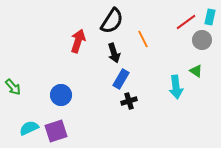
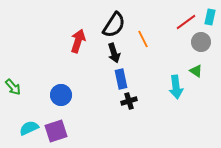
black semicircle: moved 2 px right, 4 px down
gray circle: moved 1 px left, 2 px down
blue rectangle: rotated 42 degrees counterclockwise
